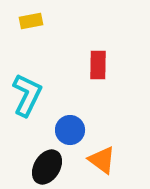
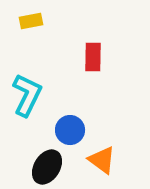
red rectangle: moved 5 px left, 8 px up
